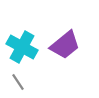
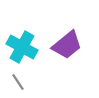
purple trapezoid: moved 2 px right
